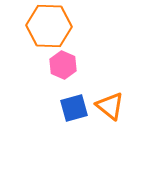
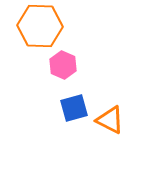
orange hexagon: moved 9 px left
orange triangle: moved 14 px down; rotated 12 degrees counterclockwise
